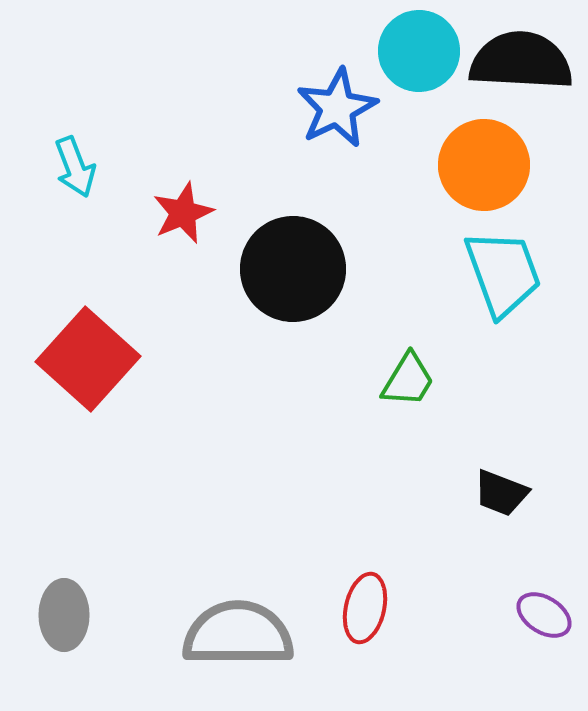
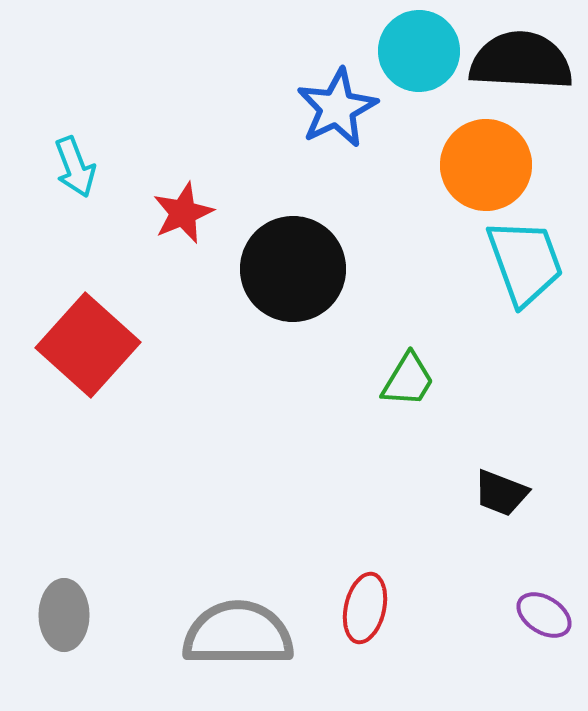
orange circle: moved 2 px right
cyan trapezoid: moved 22 px right, 11 px up
red square: moved 14 px up
